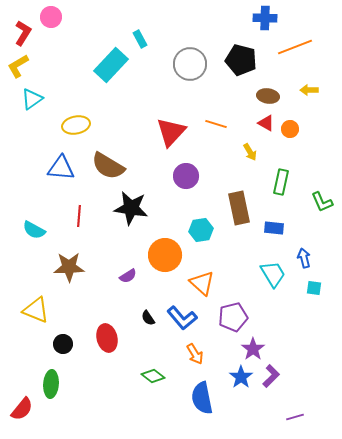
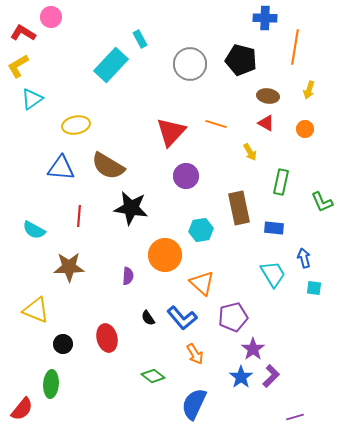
red L-shape at (23, 33): rotated 90 degrees counterclockwise
orange line at (295, 47): rotated 60 degrees counterclockwise
yellow arrow at (309, 90): rotated 72 degrees counterclockwise
orange circle at (290, 129): moved 15 px right
purple semicircle at (128, 276): rotated 54 degrees counterclockwise
blue semicircle at (202, 398): moved 8 px left, 6 px down; rotated 36 degrees clockwise
